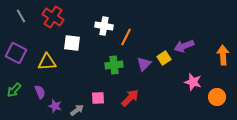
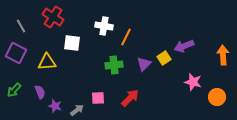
gray line: moved 10 px down
